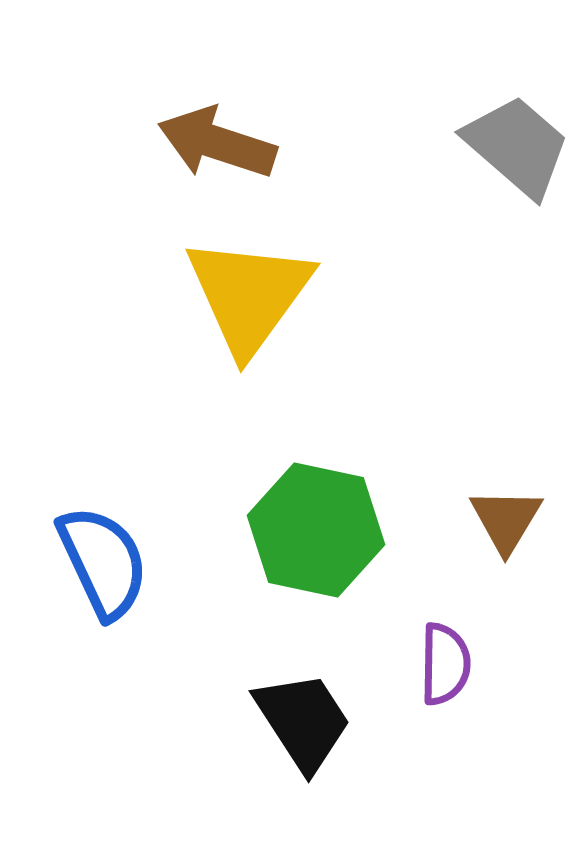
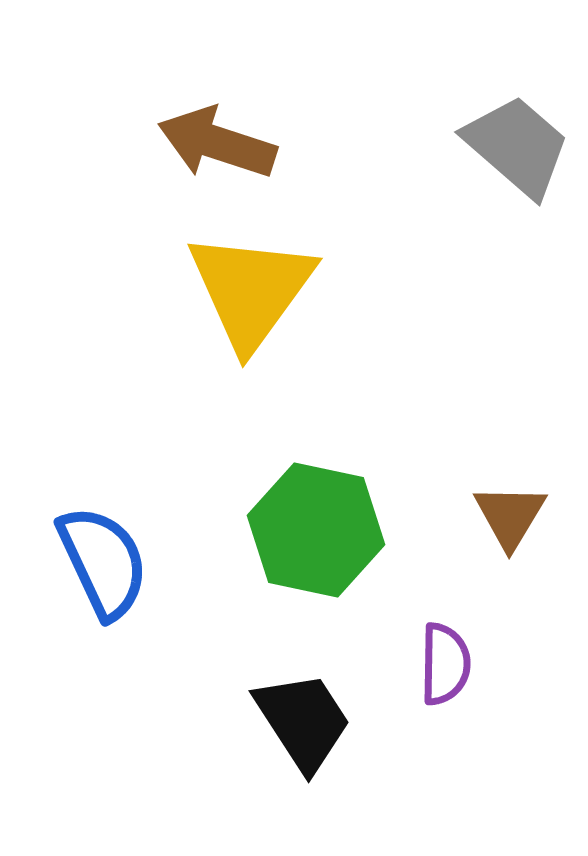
yellow triangle: moved 2 px right, 5 px up
brown triangle: moved 4 px right, 4 px up
